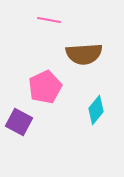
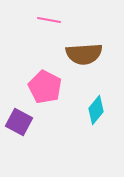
pink pentagon: rotated 20 degrees counterclockwise
